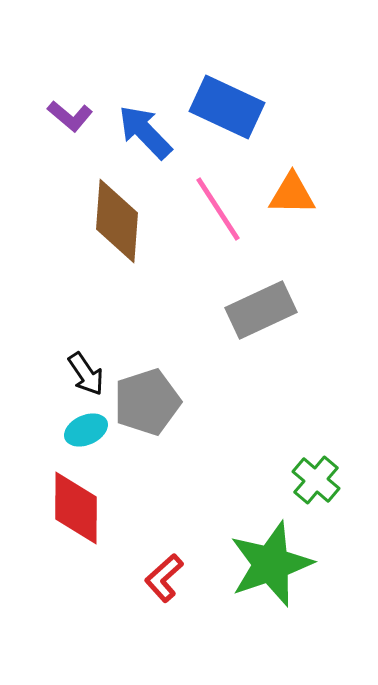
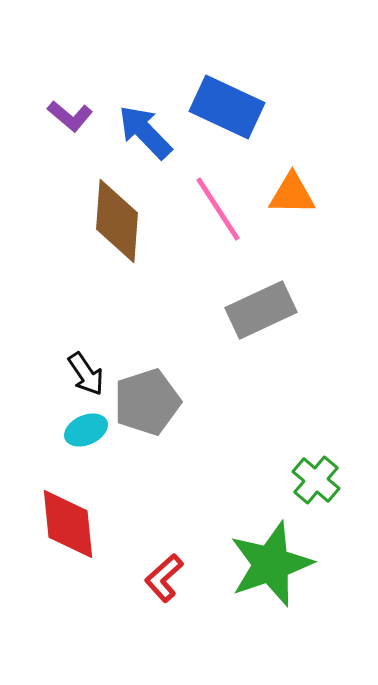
red diamond: moved 8 px left, 16 px down; rotated 6 degrees counterclockwise
